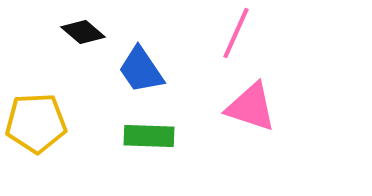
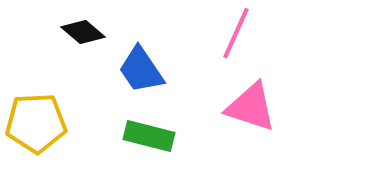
green rectangle: rotated 12 degrees clockwise
